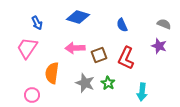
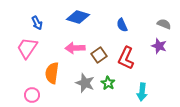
brown square: rotated 14 degrees counterclockwise
